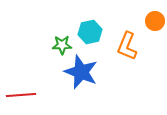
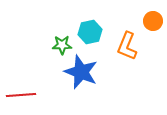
orange circle: moved 2 px left
